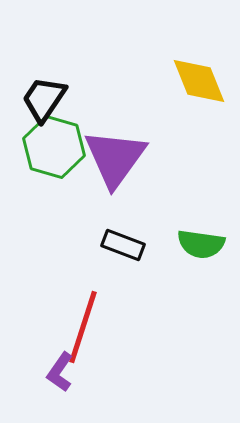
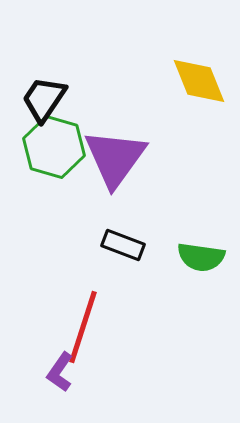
green semicircle: moved 13 px down
